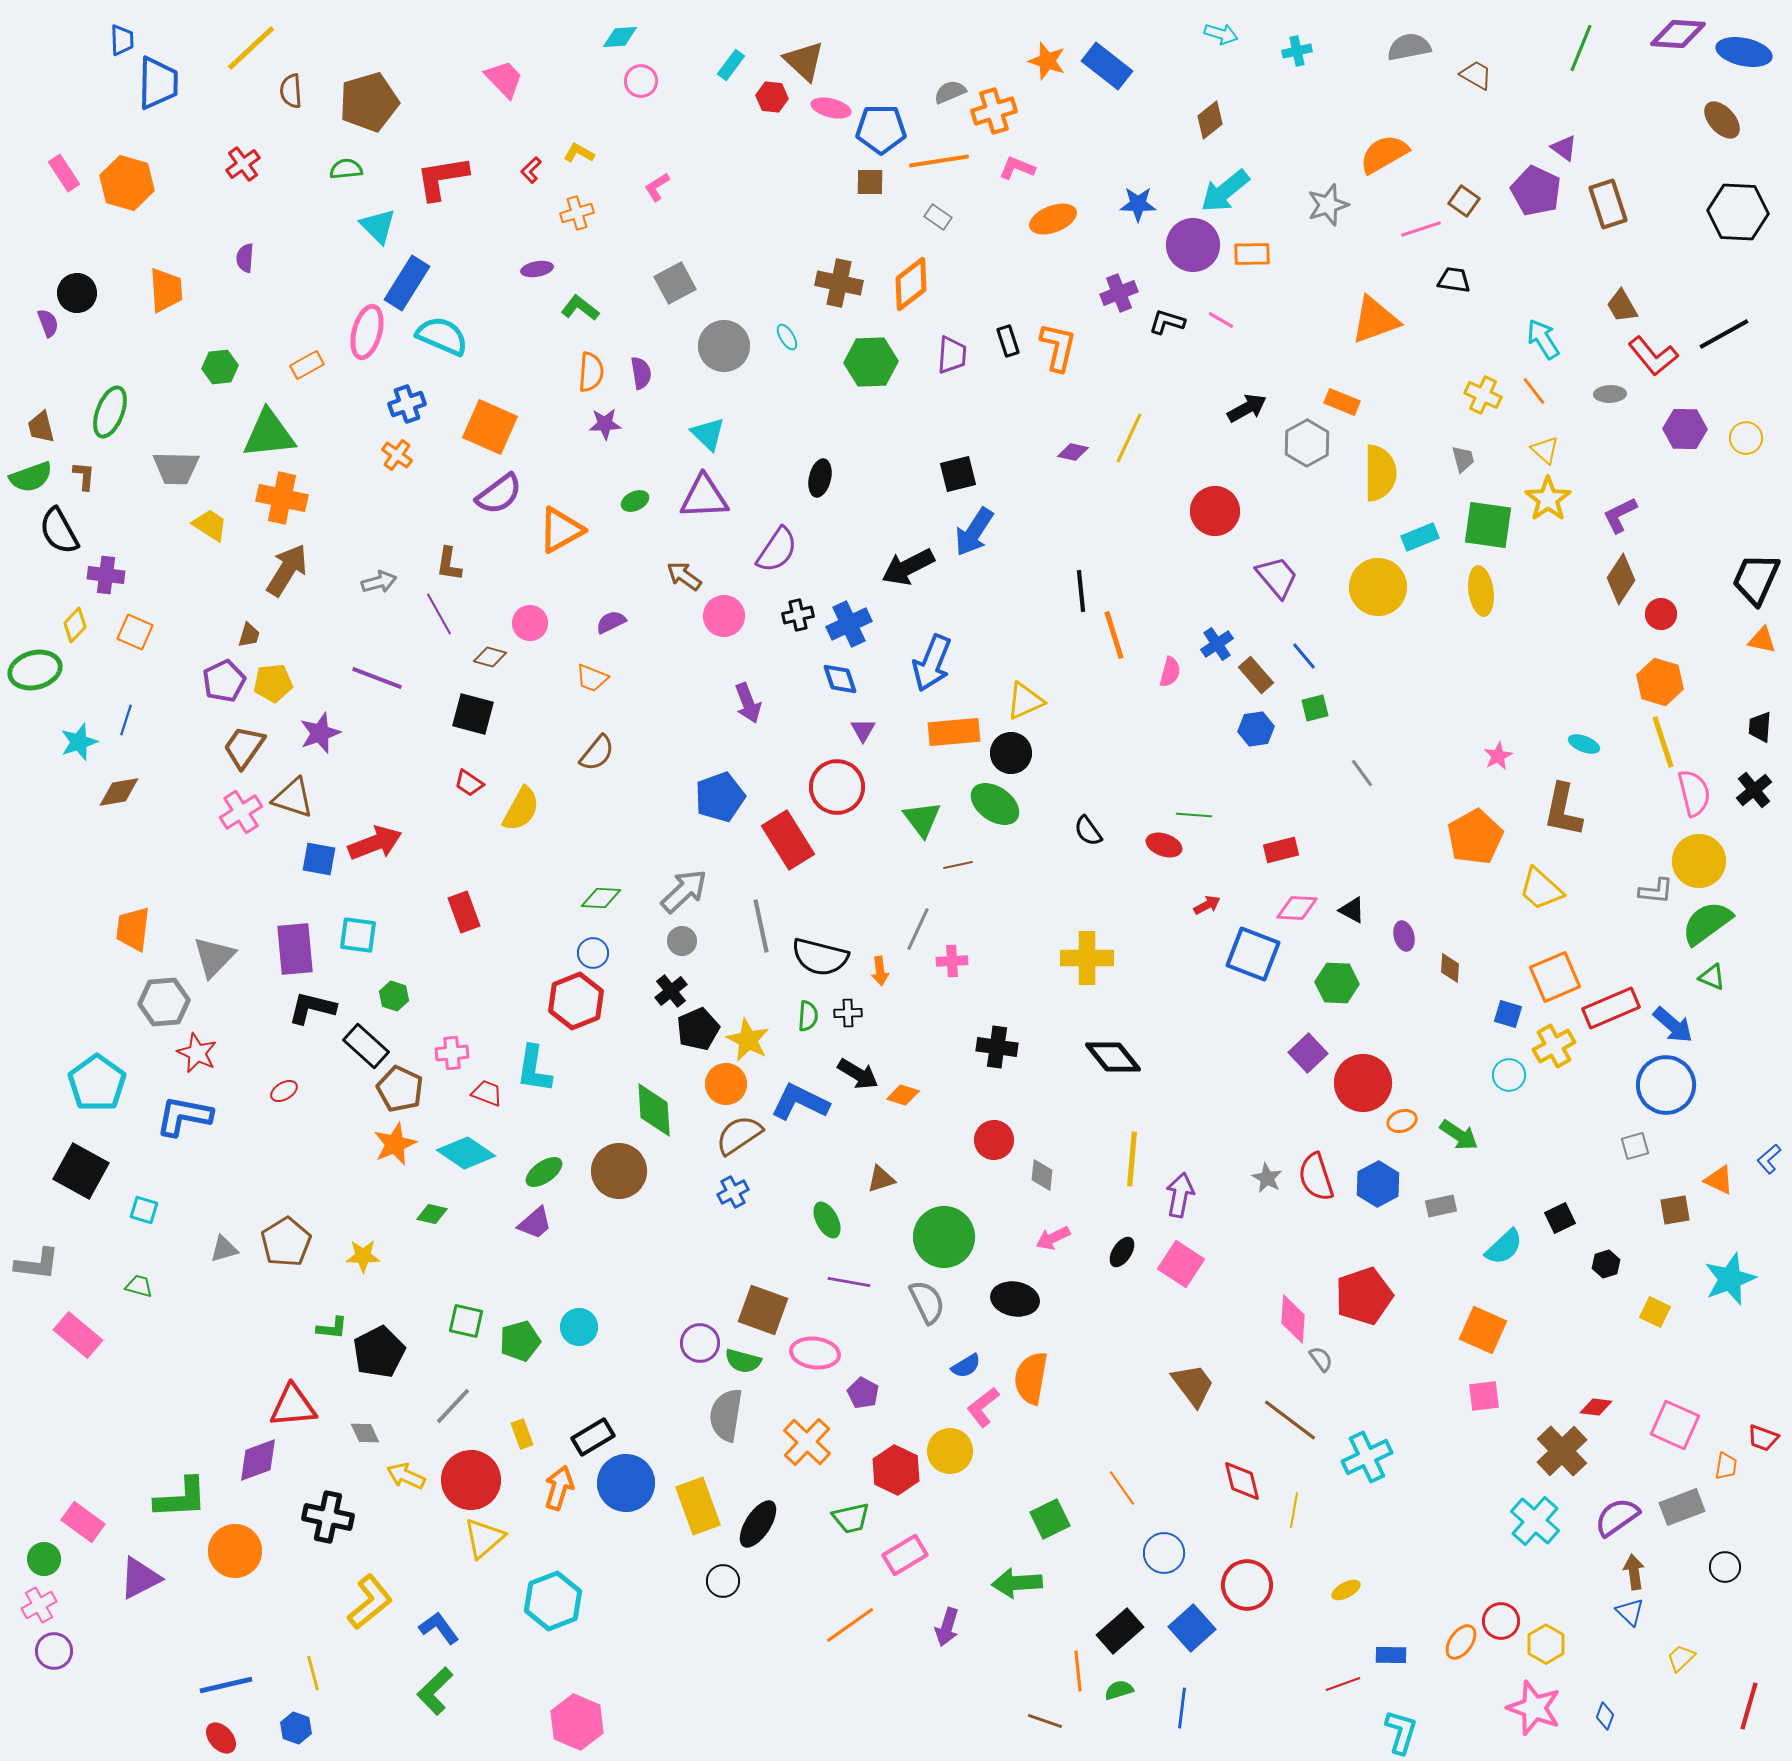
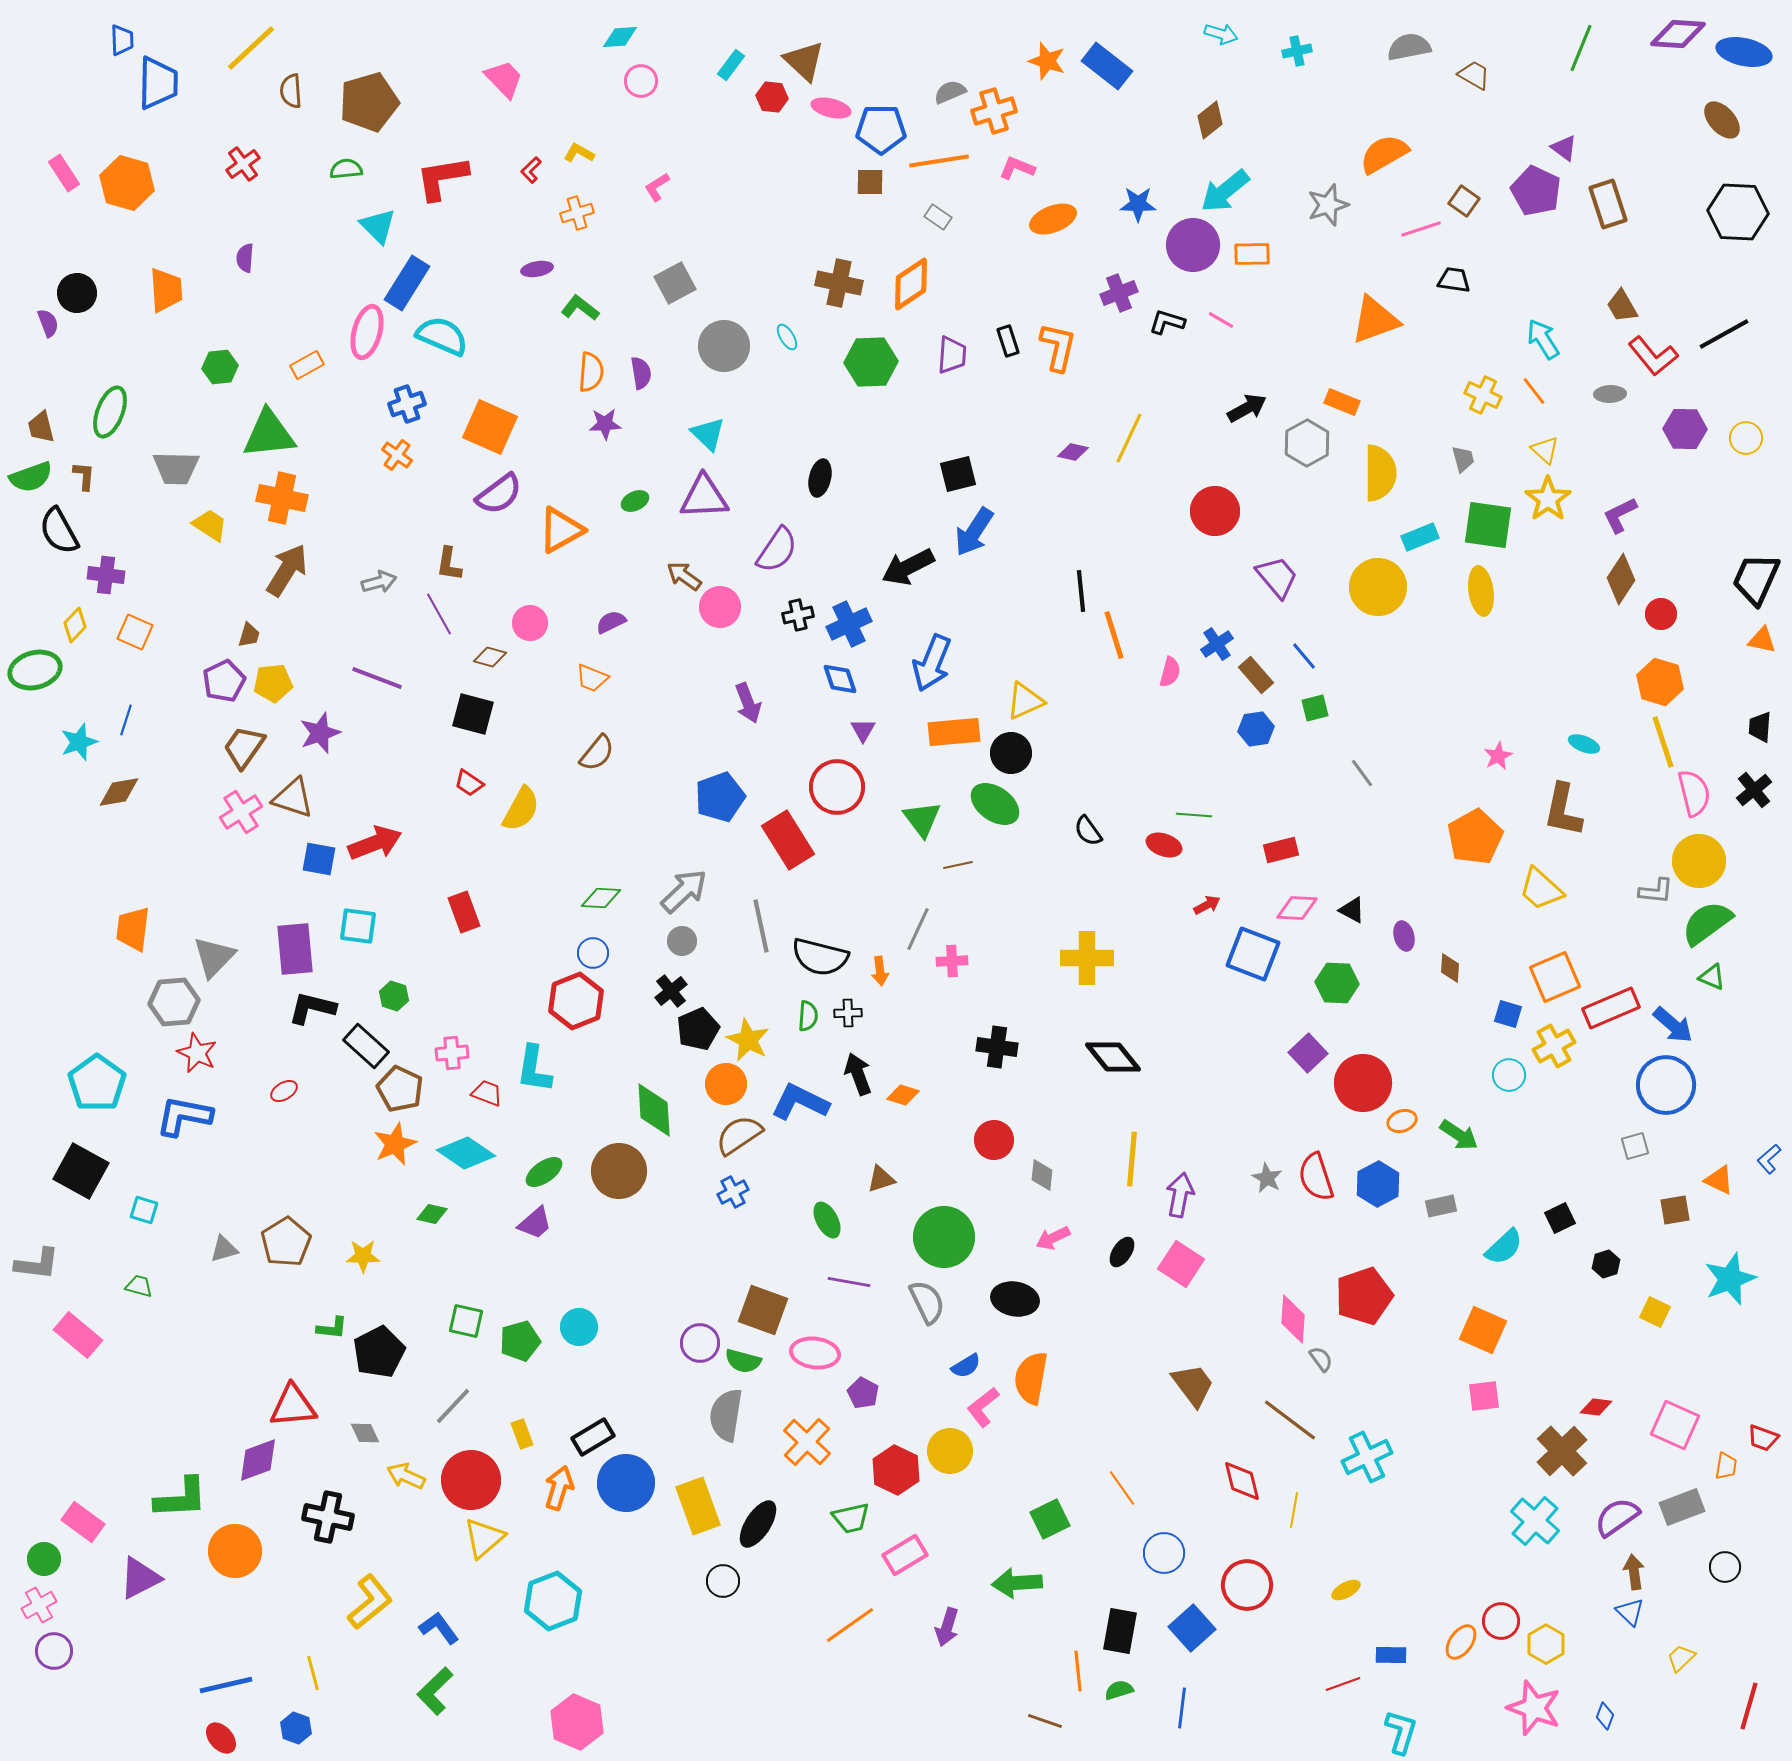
brown trapezoid at (1476, 75): moved 2 px left
orange diamond at (911, 284): rotated 4 degrees clockwise
pink circle at (724, 616): moved 4 px left, 9 px up
cyan square at (358, 935): moved 9 px up
gray hexagon at (164, 1002): moved 10 px right
black arrow at (858, 1074): rotated 141 degrees counterclockwise
black rectangle at (1120, 1631): rotated 39 degrees counterclockwise
